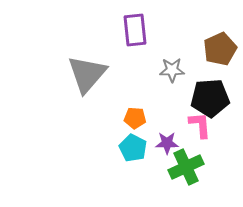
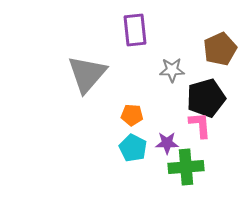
black pentagon: moved 4 px left; rotated 12 degrees counterclockwise
orange pentagon: moved 3 px left, 3 px up
green cross: rotated 20 degrees clockwise
